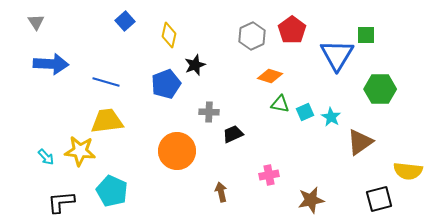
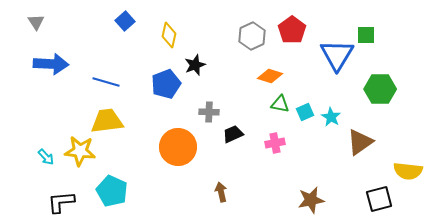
orange circle: moved 1 px right, 4 px up
pink cross: moved 6 px right, 32 px up
